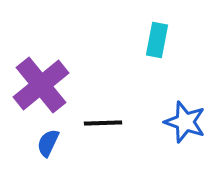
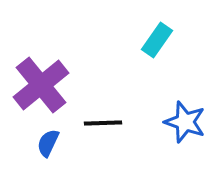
cyan rectangle: rotated 24 degrees clockwise
